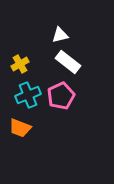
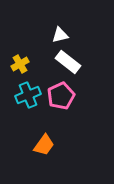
orange trapezoid: moved 24 px right, 17 px down; rotated 75 degrees counterclockwise
